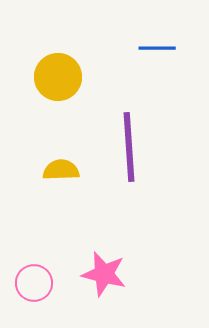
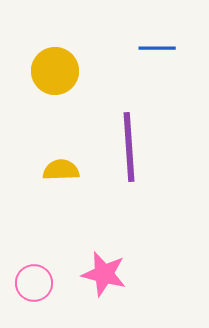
yellow circle: moved 3 px left, 6 px up
